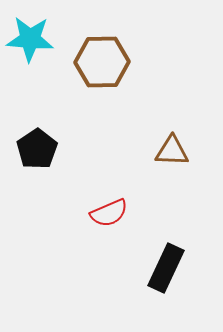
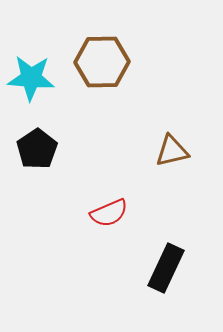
cyan star: moved 1 px right, 39 px down
brown triangle: rotated 15 degrees counterclockwise
